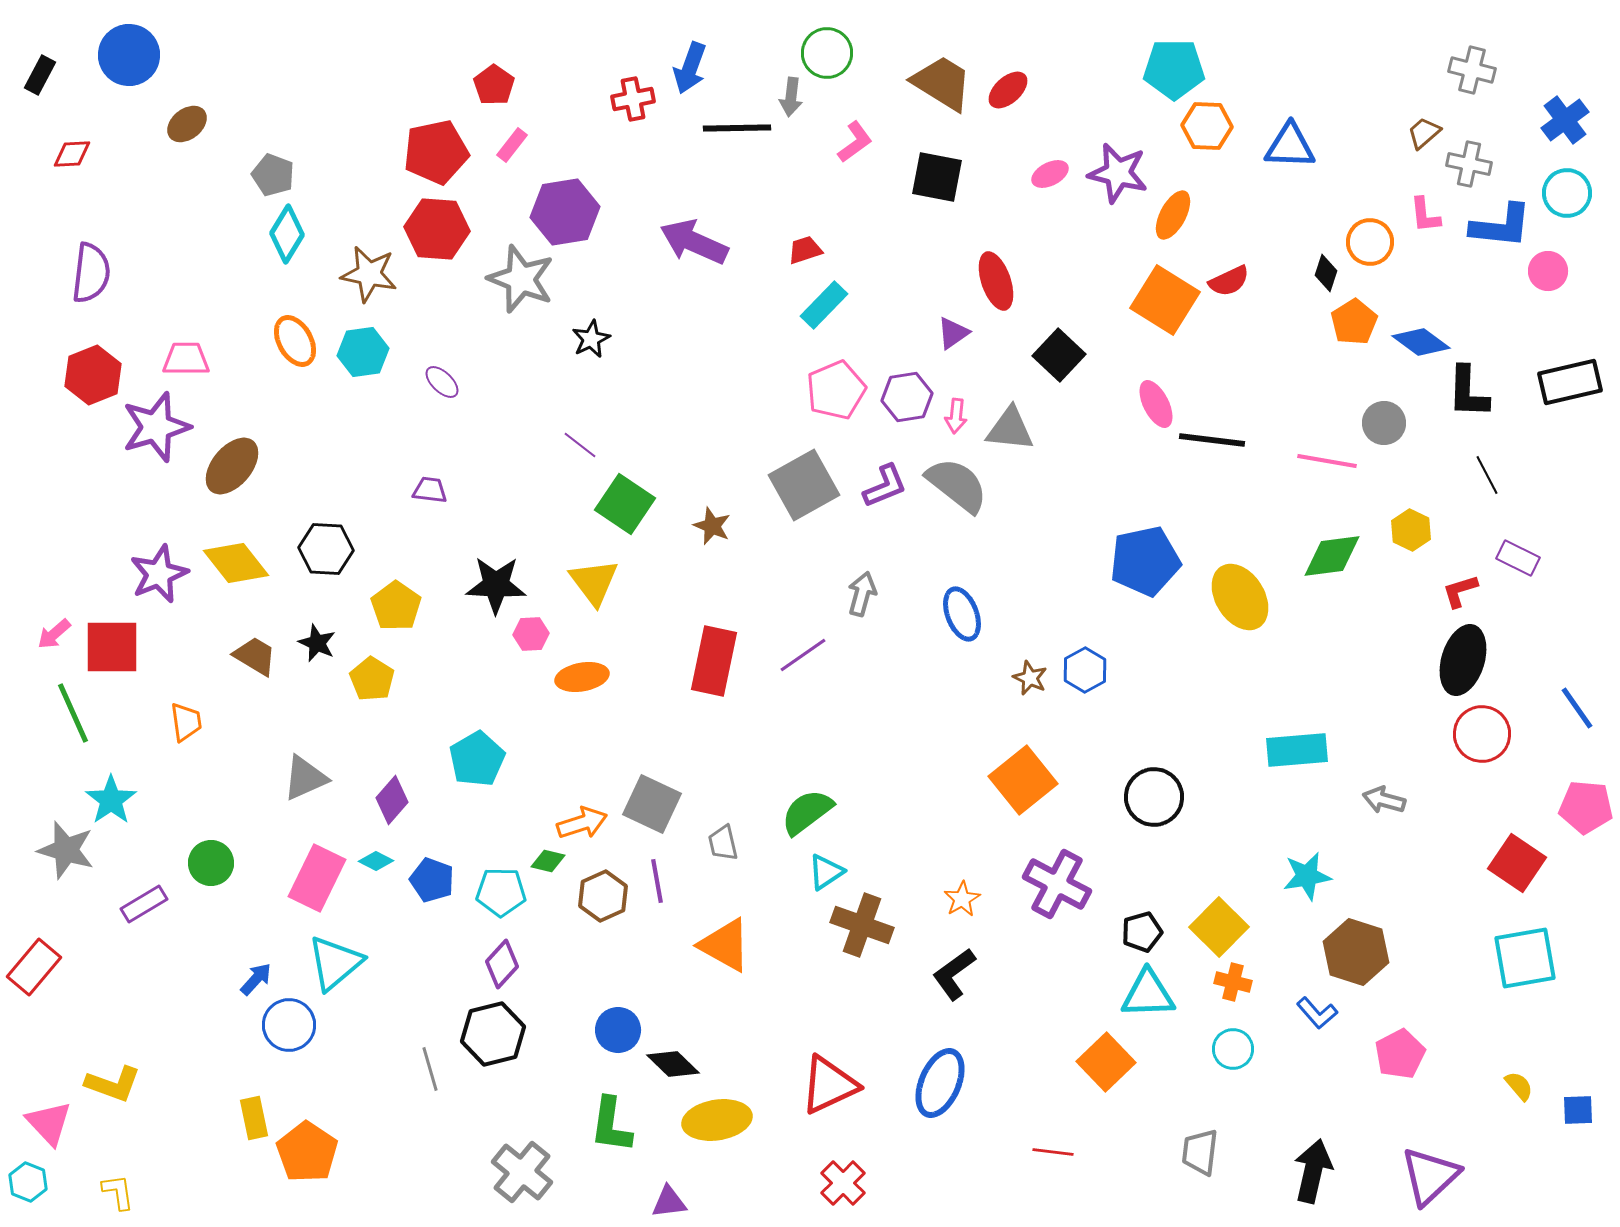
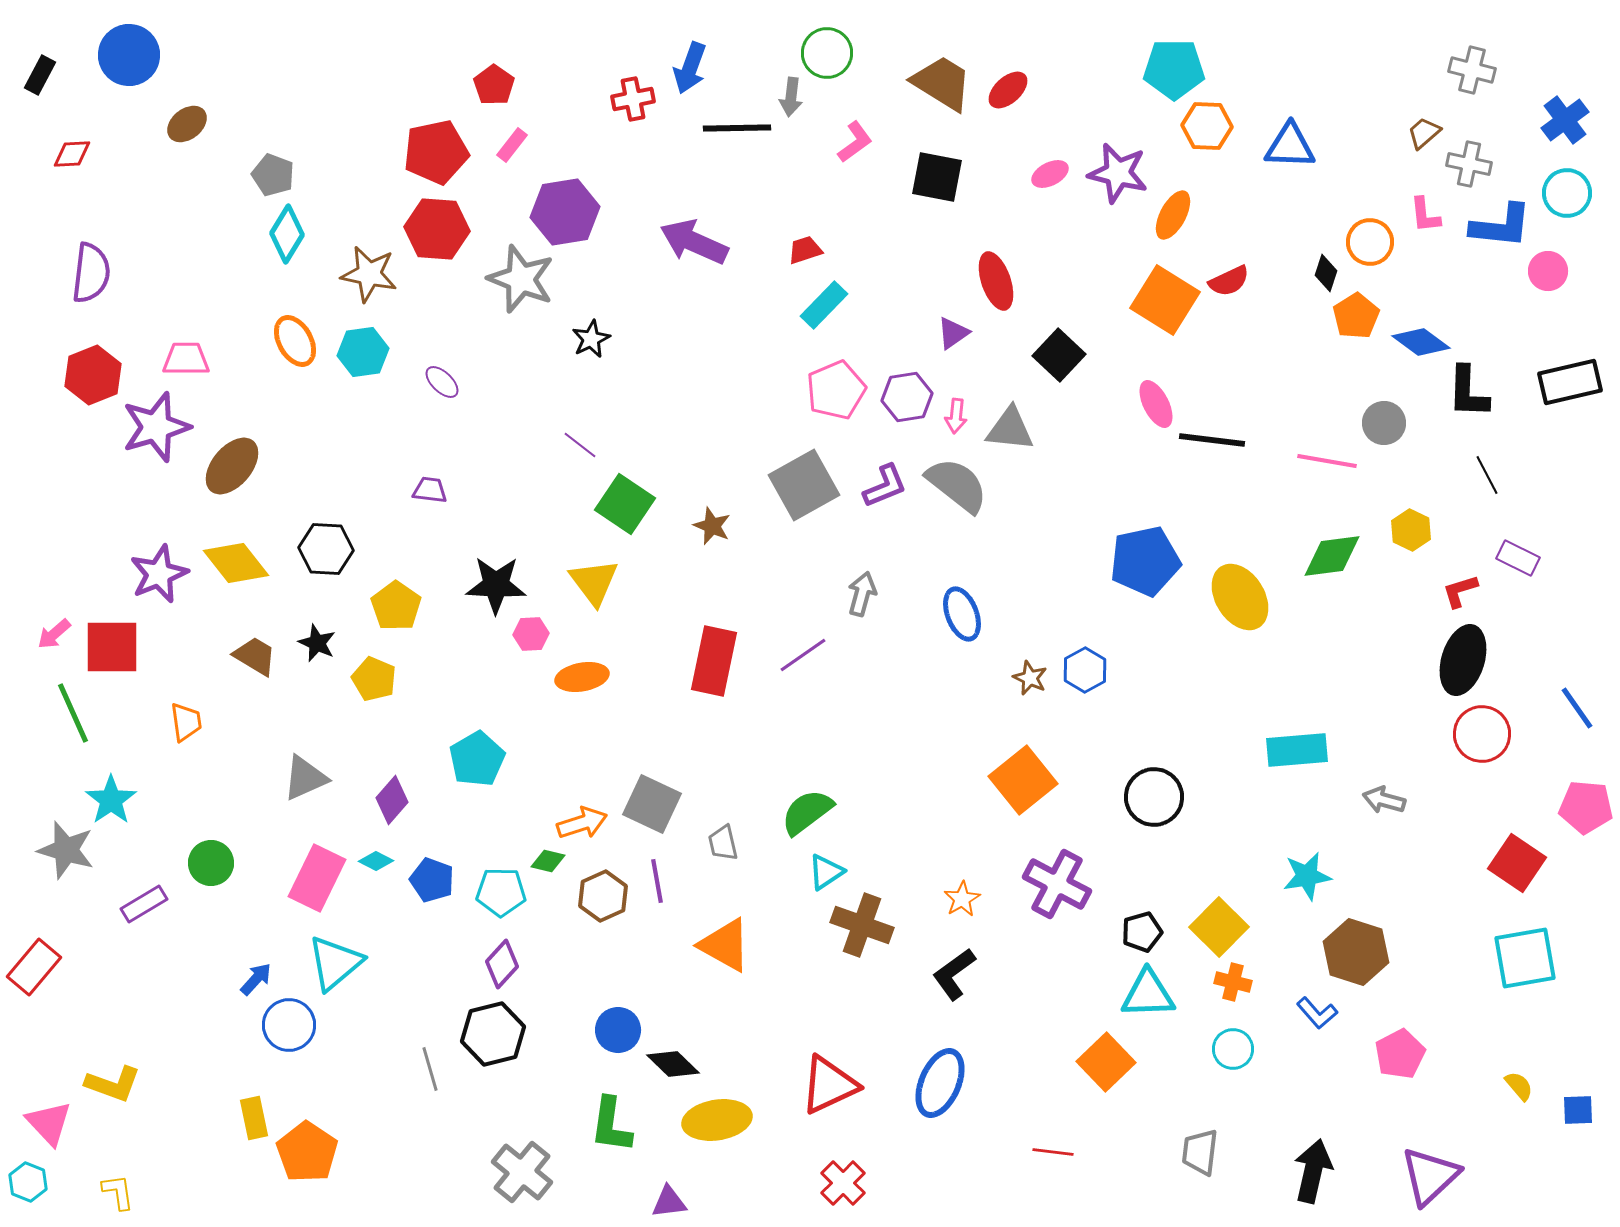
orange pentagon at (1354, 322): moved 2 px right, 6 px up
yellow pentagon at (372, 679): moved 2 px right; rotated 9 degrees counterclockwise
